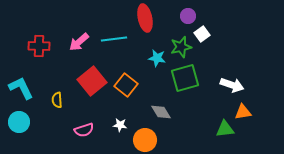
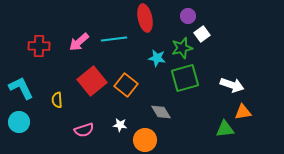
green star: moved 1 px right, 1 px down
